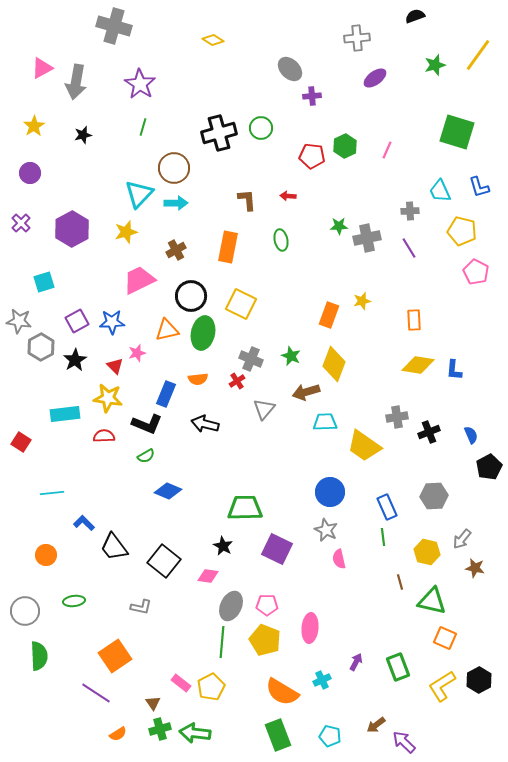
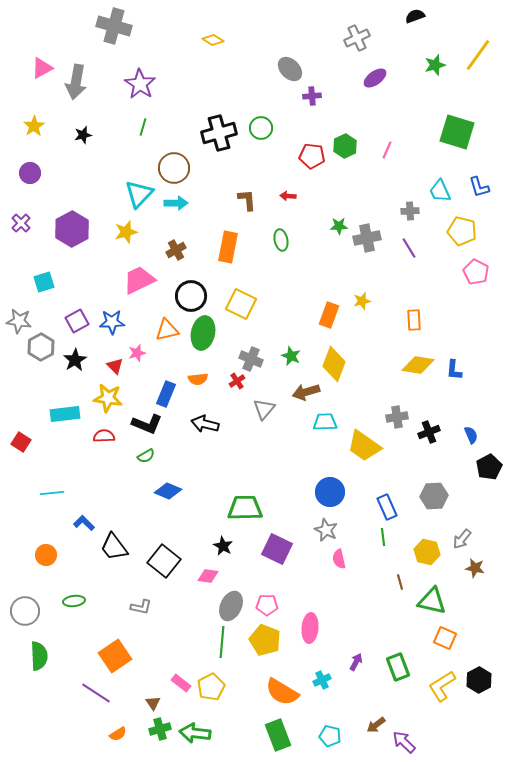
gray cross at (357, 38): rotated 20 degrees counterclockwise
